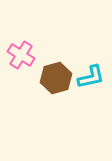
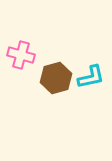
pink cross: rotated 16 degrees counterclockwise
